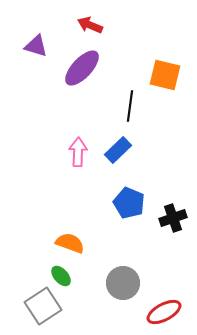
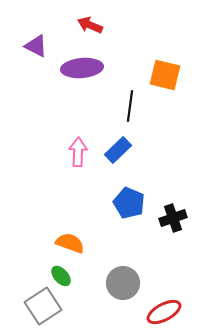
purple triangle: rotated 10 degrees clockwise
purple ellipse: rotated 42 degrees clockwise
